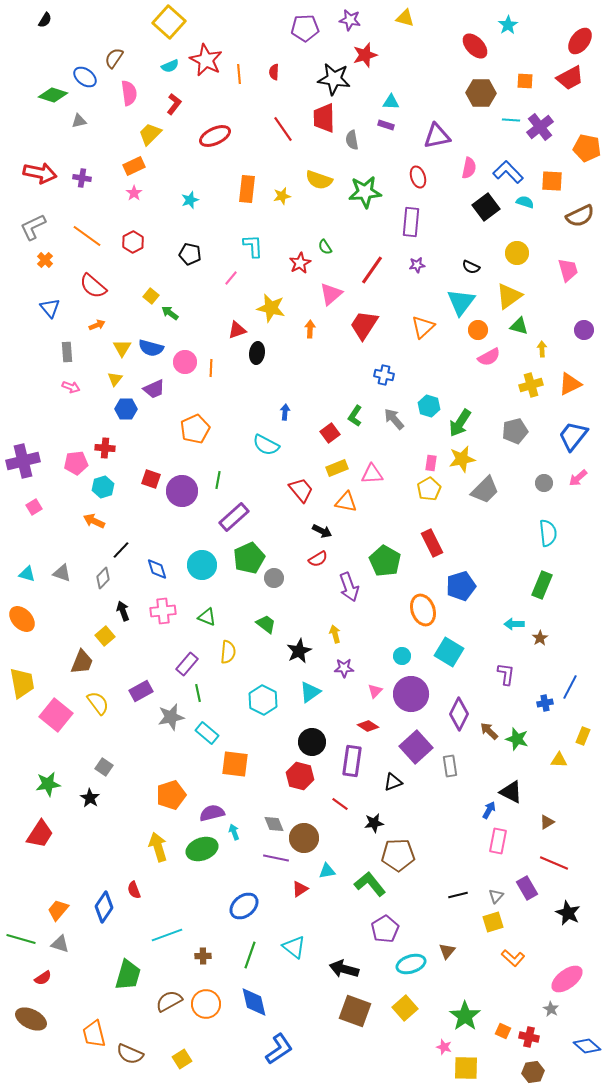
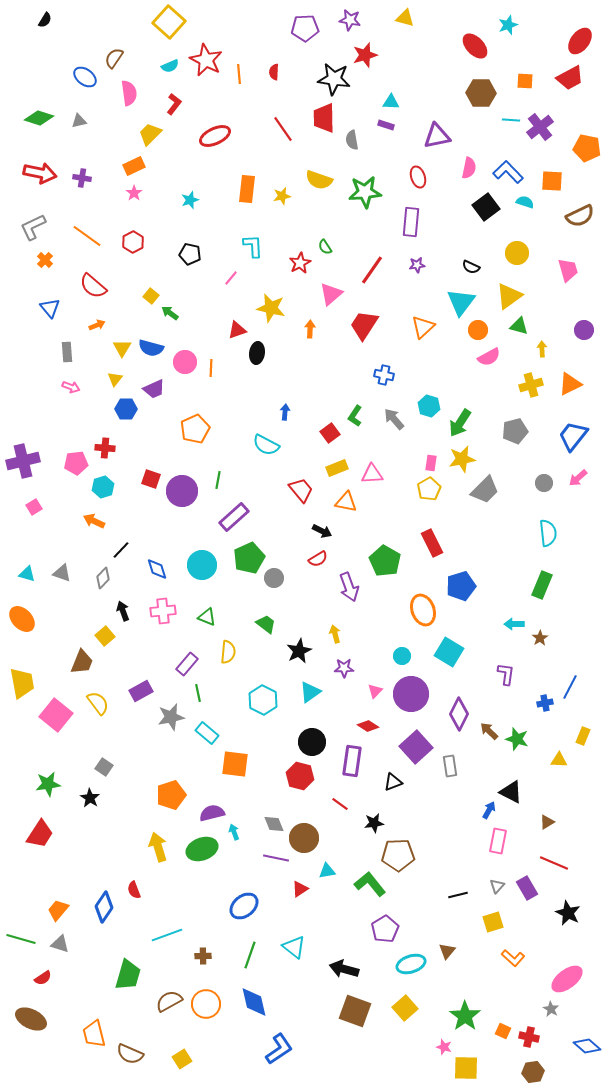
cyan star at (508, 25): rotated 12 degrees clockwise
green diamond at (53, 95): moved 14 px left, 23 px down
gray triangle at (496, 896): moved 1 px right, 10 px up
